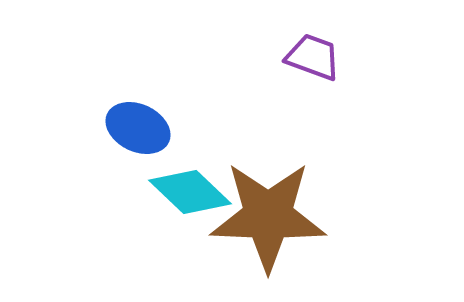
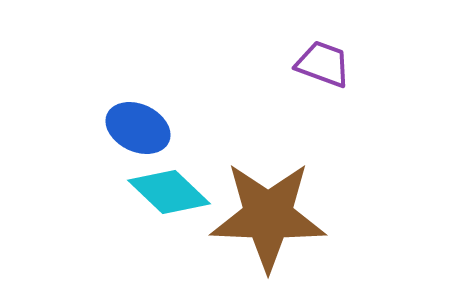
purple trapezoid: moved 10 px right, 7 px down
cyan diamond: moved 21 px left
